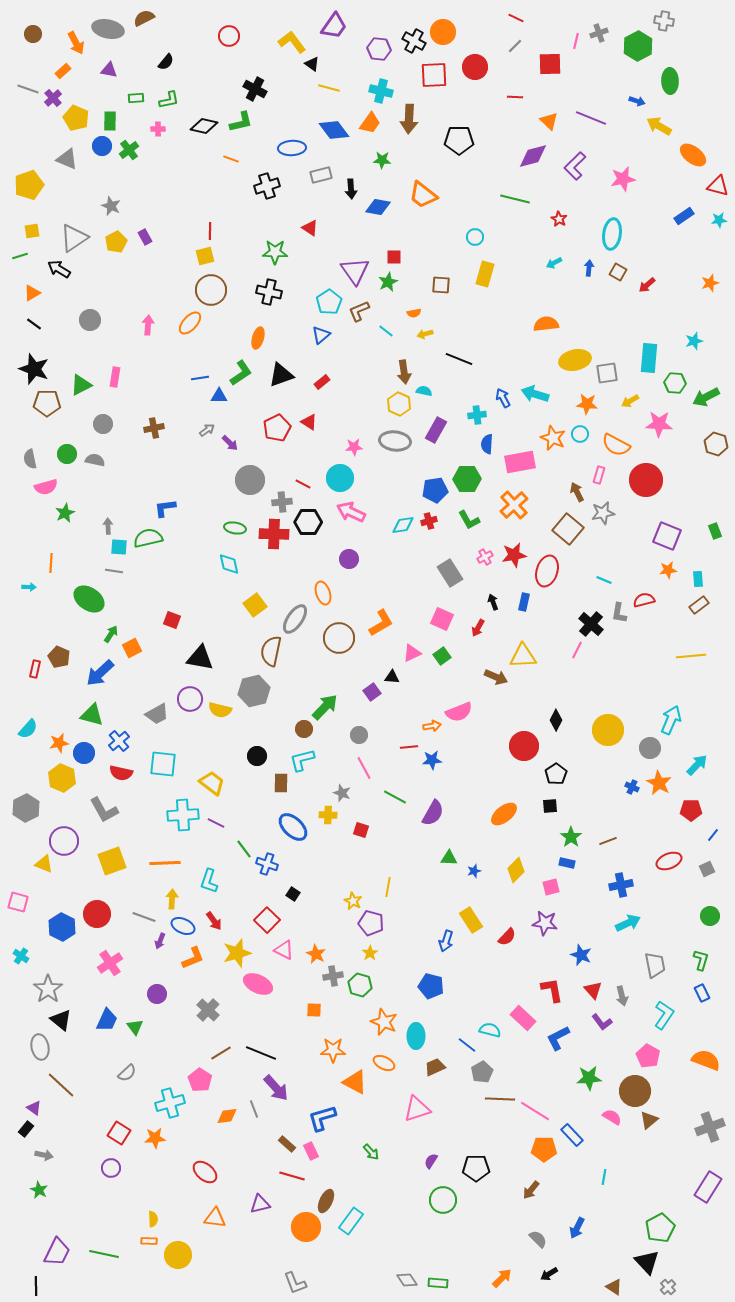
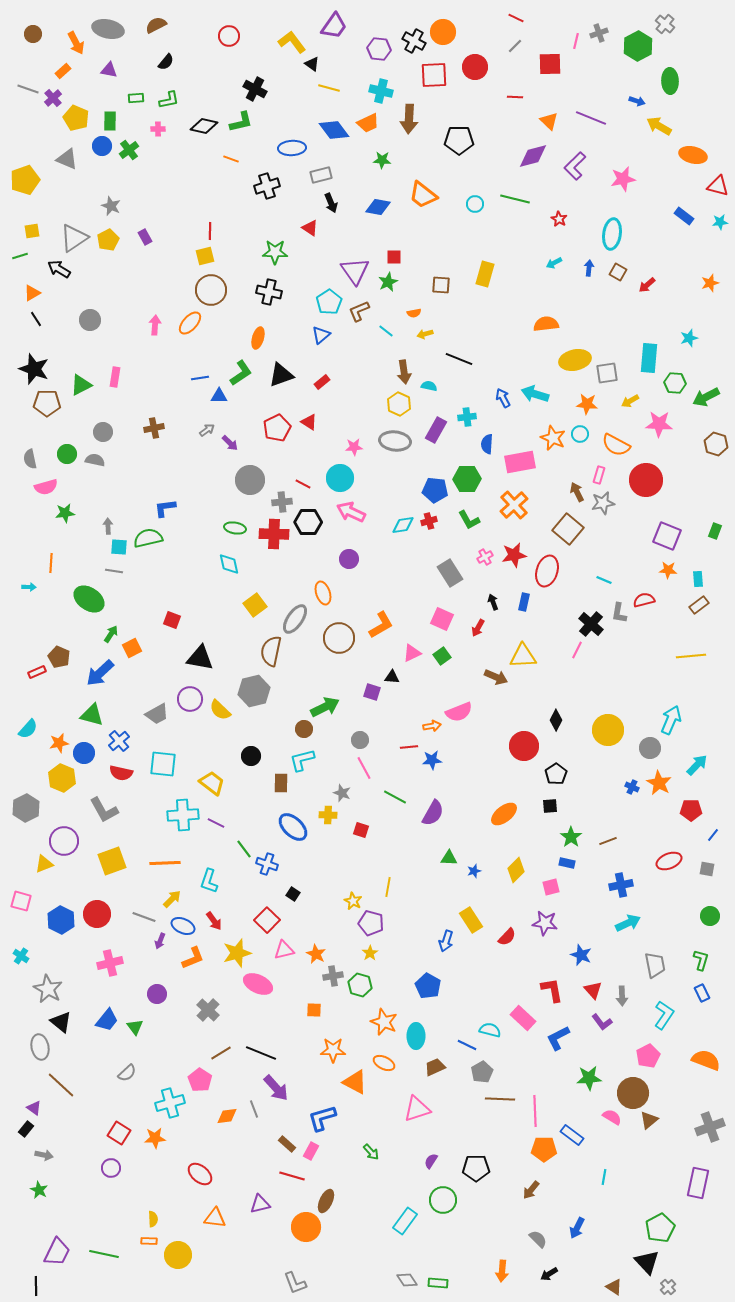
brown semicircle at (144, 18): moved 12 px right, 7 px down
gray cross at (664, 21): moved 1 px right, 3 px down; rotated 30 degrees clockwise
orange trapezoid at (370, 123): moved 2 px left; rotated 30 degrees clockwise
orange ellipse at (693, 155): rotated 24 degrees counterclockwise
yellow pentagon at (29, 185): moved 4 px left, 5 px up
black arrow at (351, 189): moved 20 px left, 14 px down; rotated 18 degrees counterclockwise
blue rectangle at (684, 216): rotated 72 degrees clockwise
cyan star at (719, 220): moved 1 px right, 2 px down
cyan circle at (475, 237): moved 33 px up
yellow pentagon at (116, 242): moved 8 px left, 2 px up
black line at (34, 324): moved 2 px right, 5 px up; rotated 21 degrees clockwise
pink arrow at (148, 325): moved 7 px right
cyan star at (694, 341): moved 5 px left, 3 px up
cyan semicircle at (424, 391): moved 5 px right, 5 px up
cyan cross at (477, 415): moved 10 px left, 2 px down
gray circle at (103, 424): moved 8 px down
blue pentagon at (435, 490): rotated 15 degrees clockwise
green star at (65, 513): rotated 18 degrees clockwise
gray star at (603, 513): moved 10 px up
green rectangle at (715, 531): rotated 42 degrees clockwise
orange star at (668, 570): rotated 12 degrees clockwise
orange L-shape at (381, 623): moved 2 px down
red rectangle at (35, 669): moved 2 px right, 3 px down; rotated 54 degrees clockwise
purple square at (372, 692): rotated 36 degrees counterclockwise
green arrow at (325, 707): rotated 20 degrees clockwise
yellow semicircle at (220, 710): rotated 30 degrees clockwise
gray circle at (359, 735): moved 1 px right, 5 px down
black circle at (257, 756): moved 6 px left
yellow triangle at (44, 864): rotated 42 degrees counterclockwise
gray square at (707, 869): rotated 35 degrees clockwise
yellow arrow at (172, 899): rotated 42 degrees clockwise
pink square at (18, 902): moved 3 px right, 1 px up
blue hexagon at (62, 927): moved 1 px left, 7 px up
pink triangle at (284, 950): rotated 40 degrees counterclockwise
pink cross at (110, 963): rotated 20 degrees clockwise
blue pentagon at (431, 986): moved 3 px left; rotated 15 degrees clockwise
gray star at (48, 989): rotated 8 degrees counterclockwise
gray arrow at (622, 996): rotated 12 degrees clockwise
black triangle at (61, 1020): moved 2 px down
blue trapezoid at (107, 1020): rotated 15 degrees clockwise
blue line at (467, 1045): rotated 12 degrees counterclockwise
pink pentagon at (648, 1056): rotated 15 degrees clockwise
brown circle at (635, 1091): moved 2 px left, 2 px down
pink line at (535, 1111): rotated 56 degrees clockwise
blue rectangle at (572, 1135): rotated 10 degrees counterclockwise
pink rectangle at (311, 1151): rotated 54 degrees clockwise
red ellipse at (205, 1172): moved 5 px left, 2 px down
purple rectangle at (708, 1187): moved 10 px left, 4 px up; rotated 20 degrees counterclockwise
cyan rectangle at (351, 1221): moved 54 px right
orange arrow at (502, 1278): moved 7 px up; rotated 140 degrees clockwise
